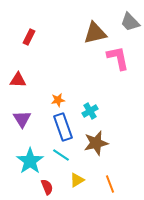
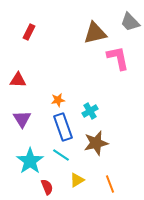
red rectangle: moved 5 px up
